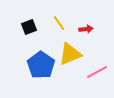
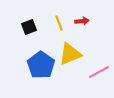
yellow line: rotated 14 degrees clockwise
red arrow: moved 4 px left, 8 px up
pink line: moved 2 px right
